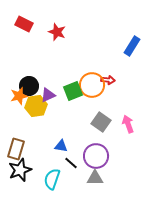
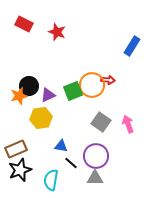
yellow hexagon: moved 5 px right, 12 px down
brown rectangle: rotated 50 degrees clockwise
cyan semicircle: moved 1 px left, 1 px down; rotated 10 degrees counterclockwise
